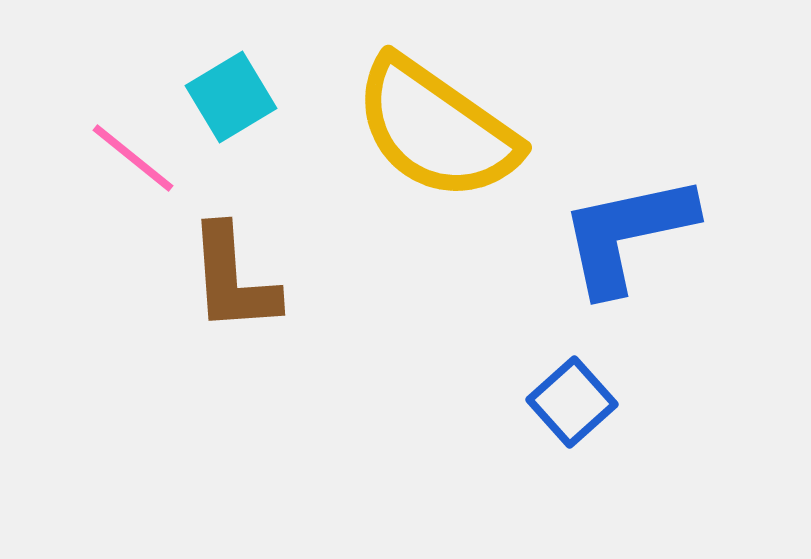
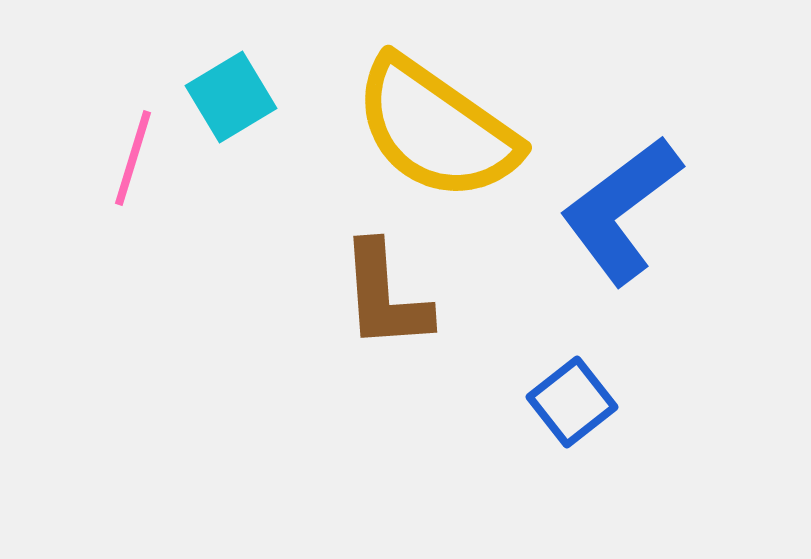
pink line: rotated 68 degrees clockwise
blue L-shape: moved 6 px left, 24 px up; rotated 25 degrees counterclockwise
brown L-shape: moved 152 px right, 17 px down
blue square: rotated 4 degrees clockwise
